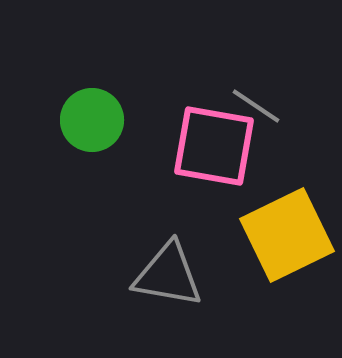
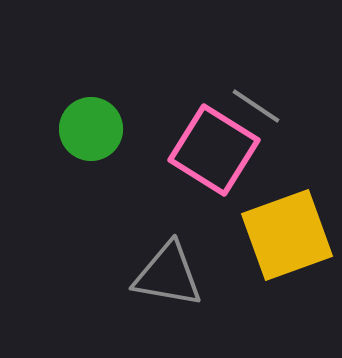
green circle: moved 1 px left, 9 px down
pink square: moved 4 px down; rotated 22 degrees clockwise
yellow square: rotated 6 degrees clockwise
